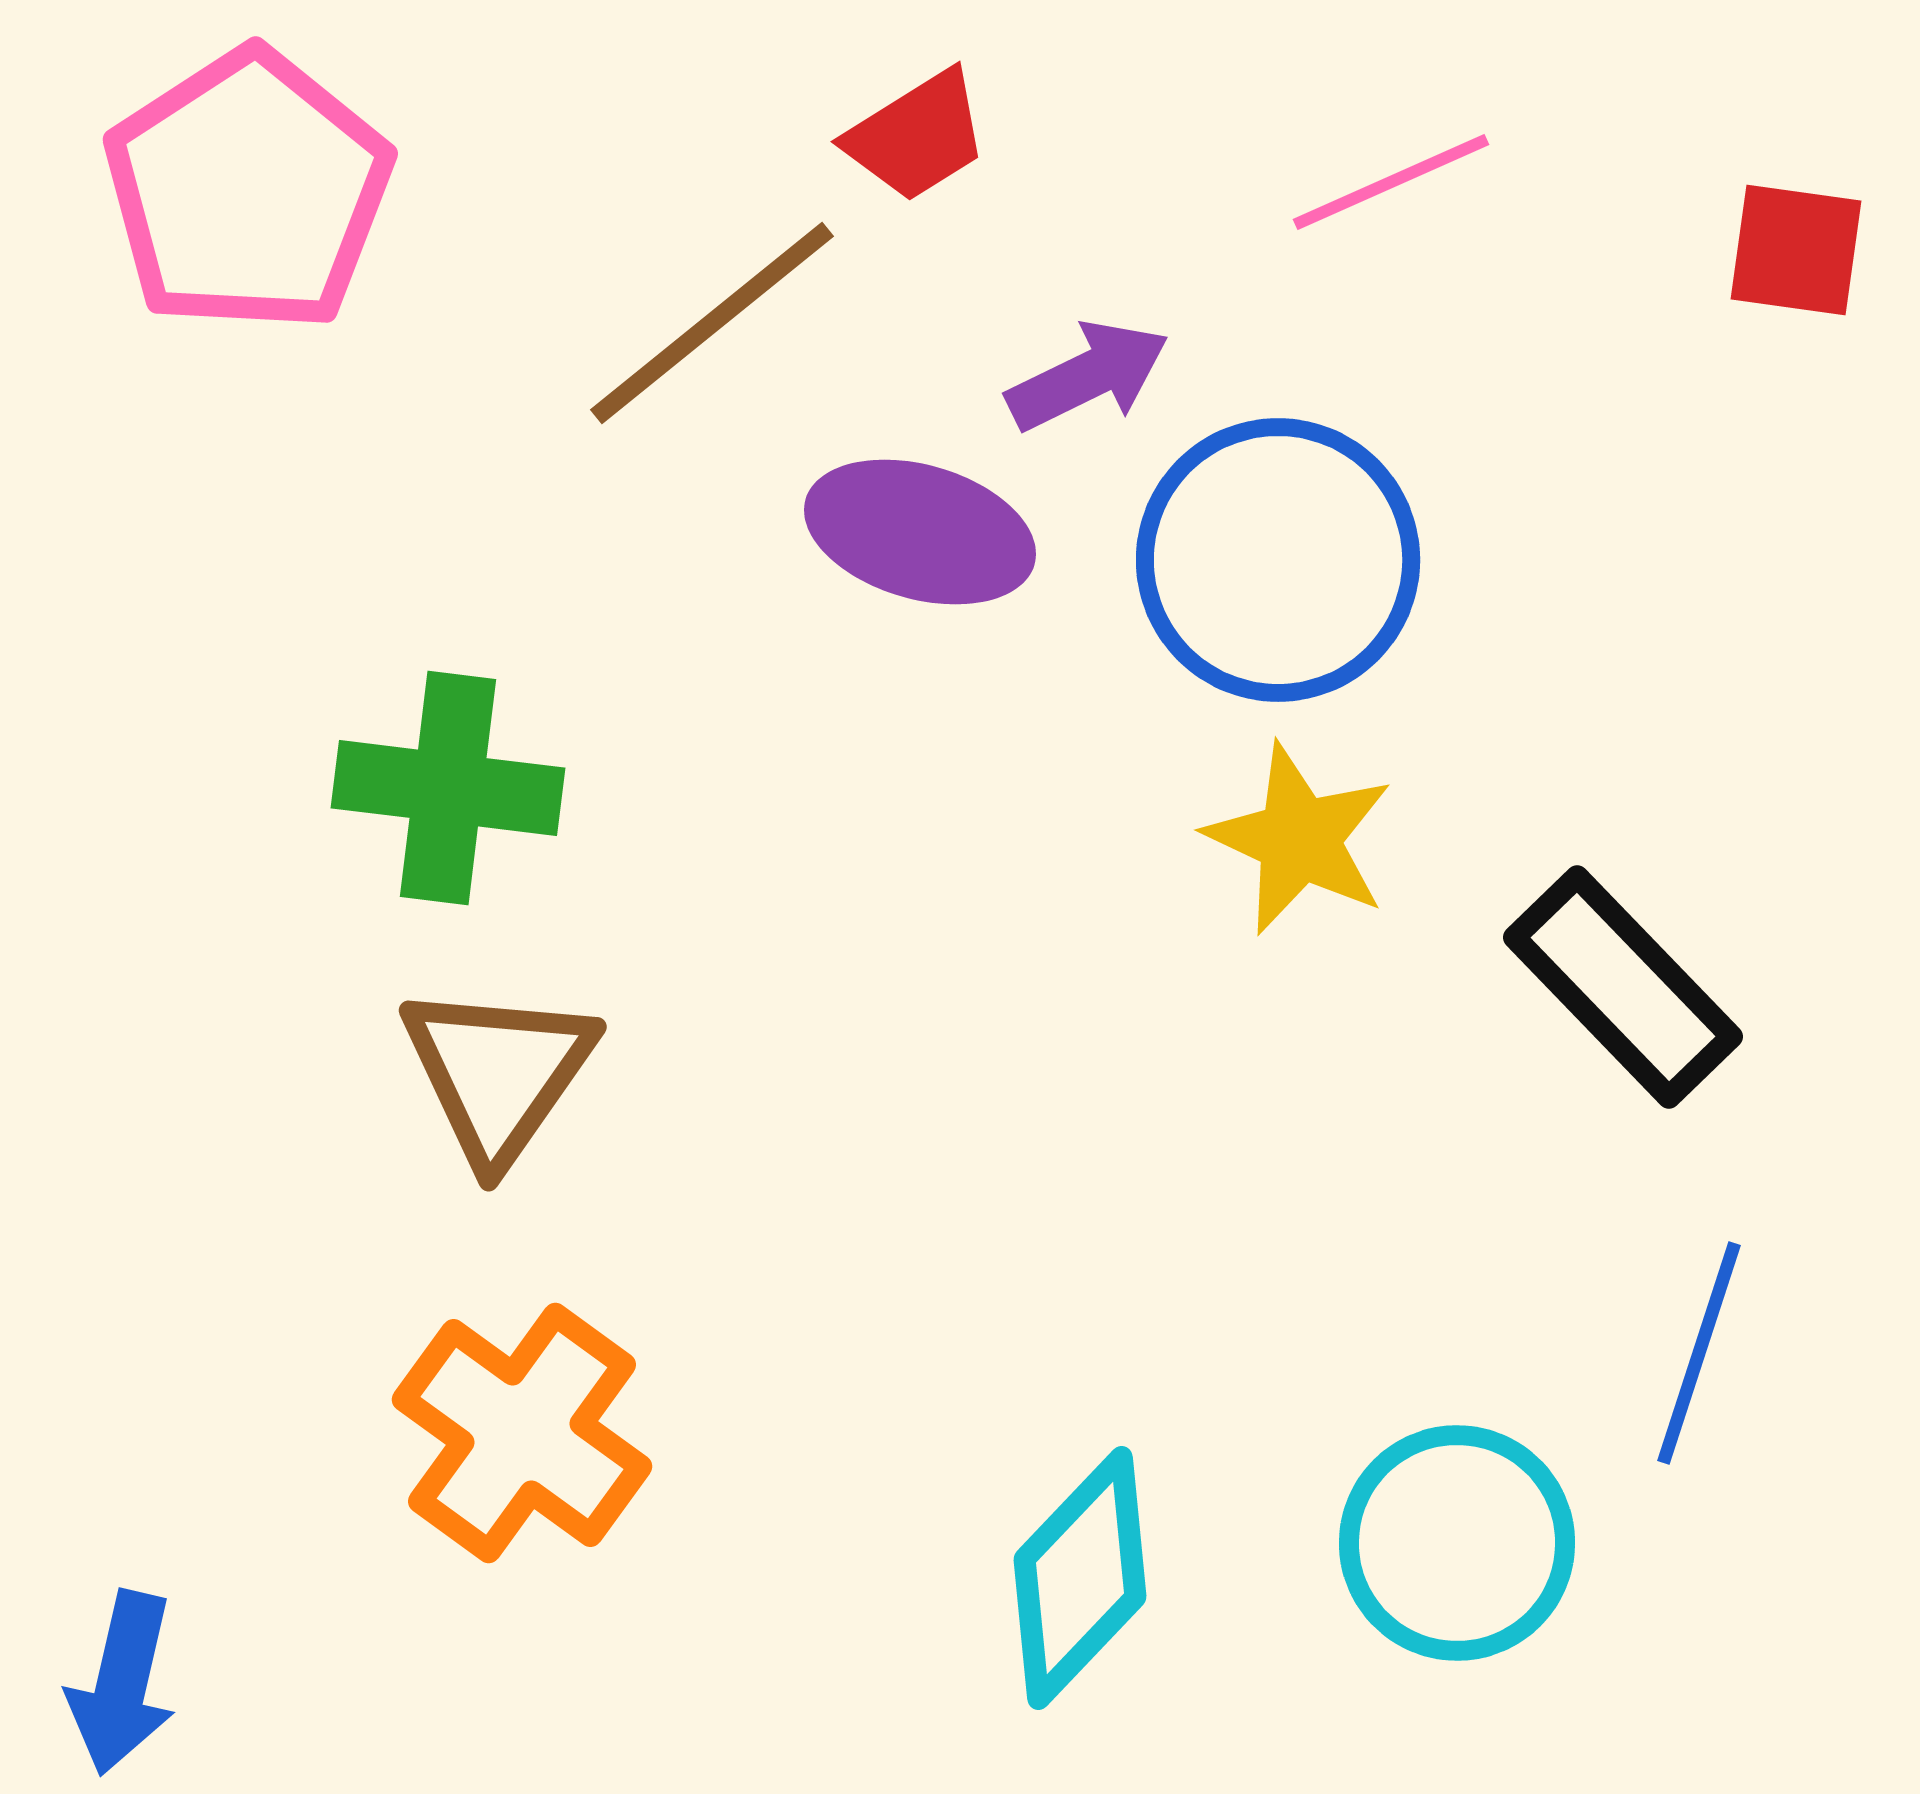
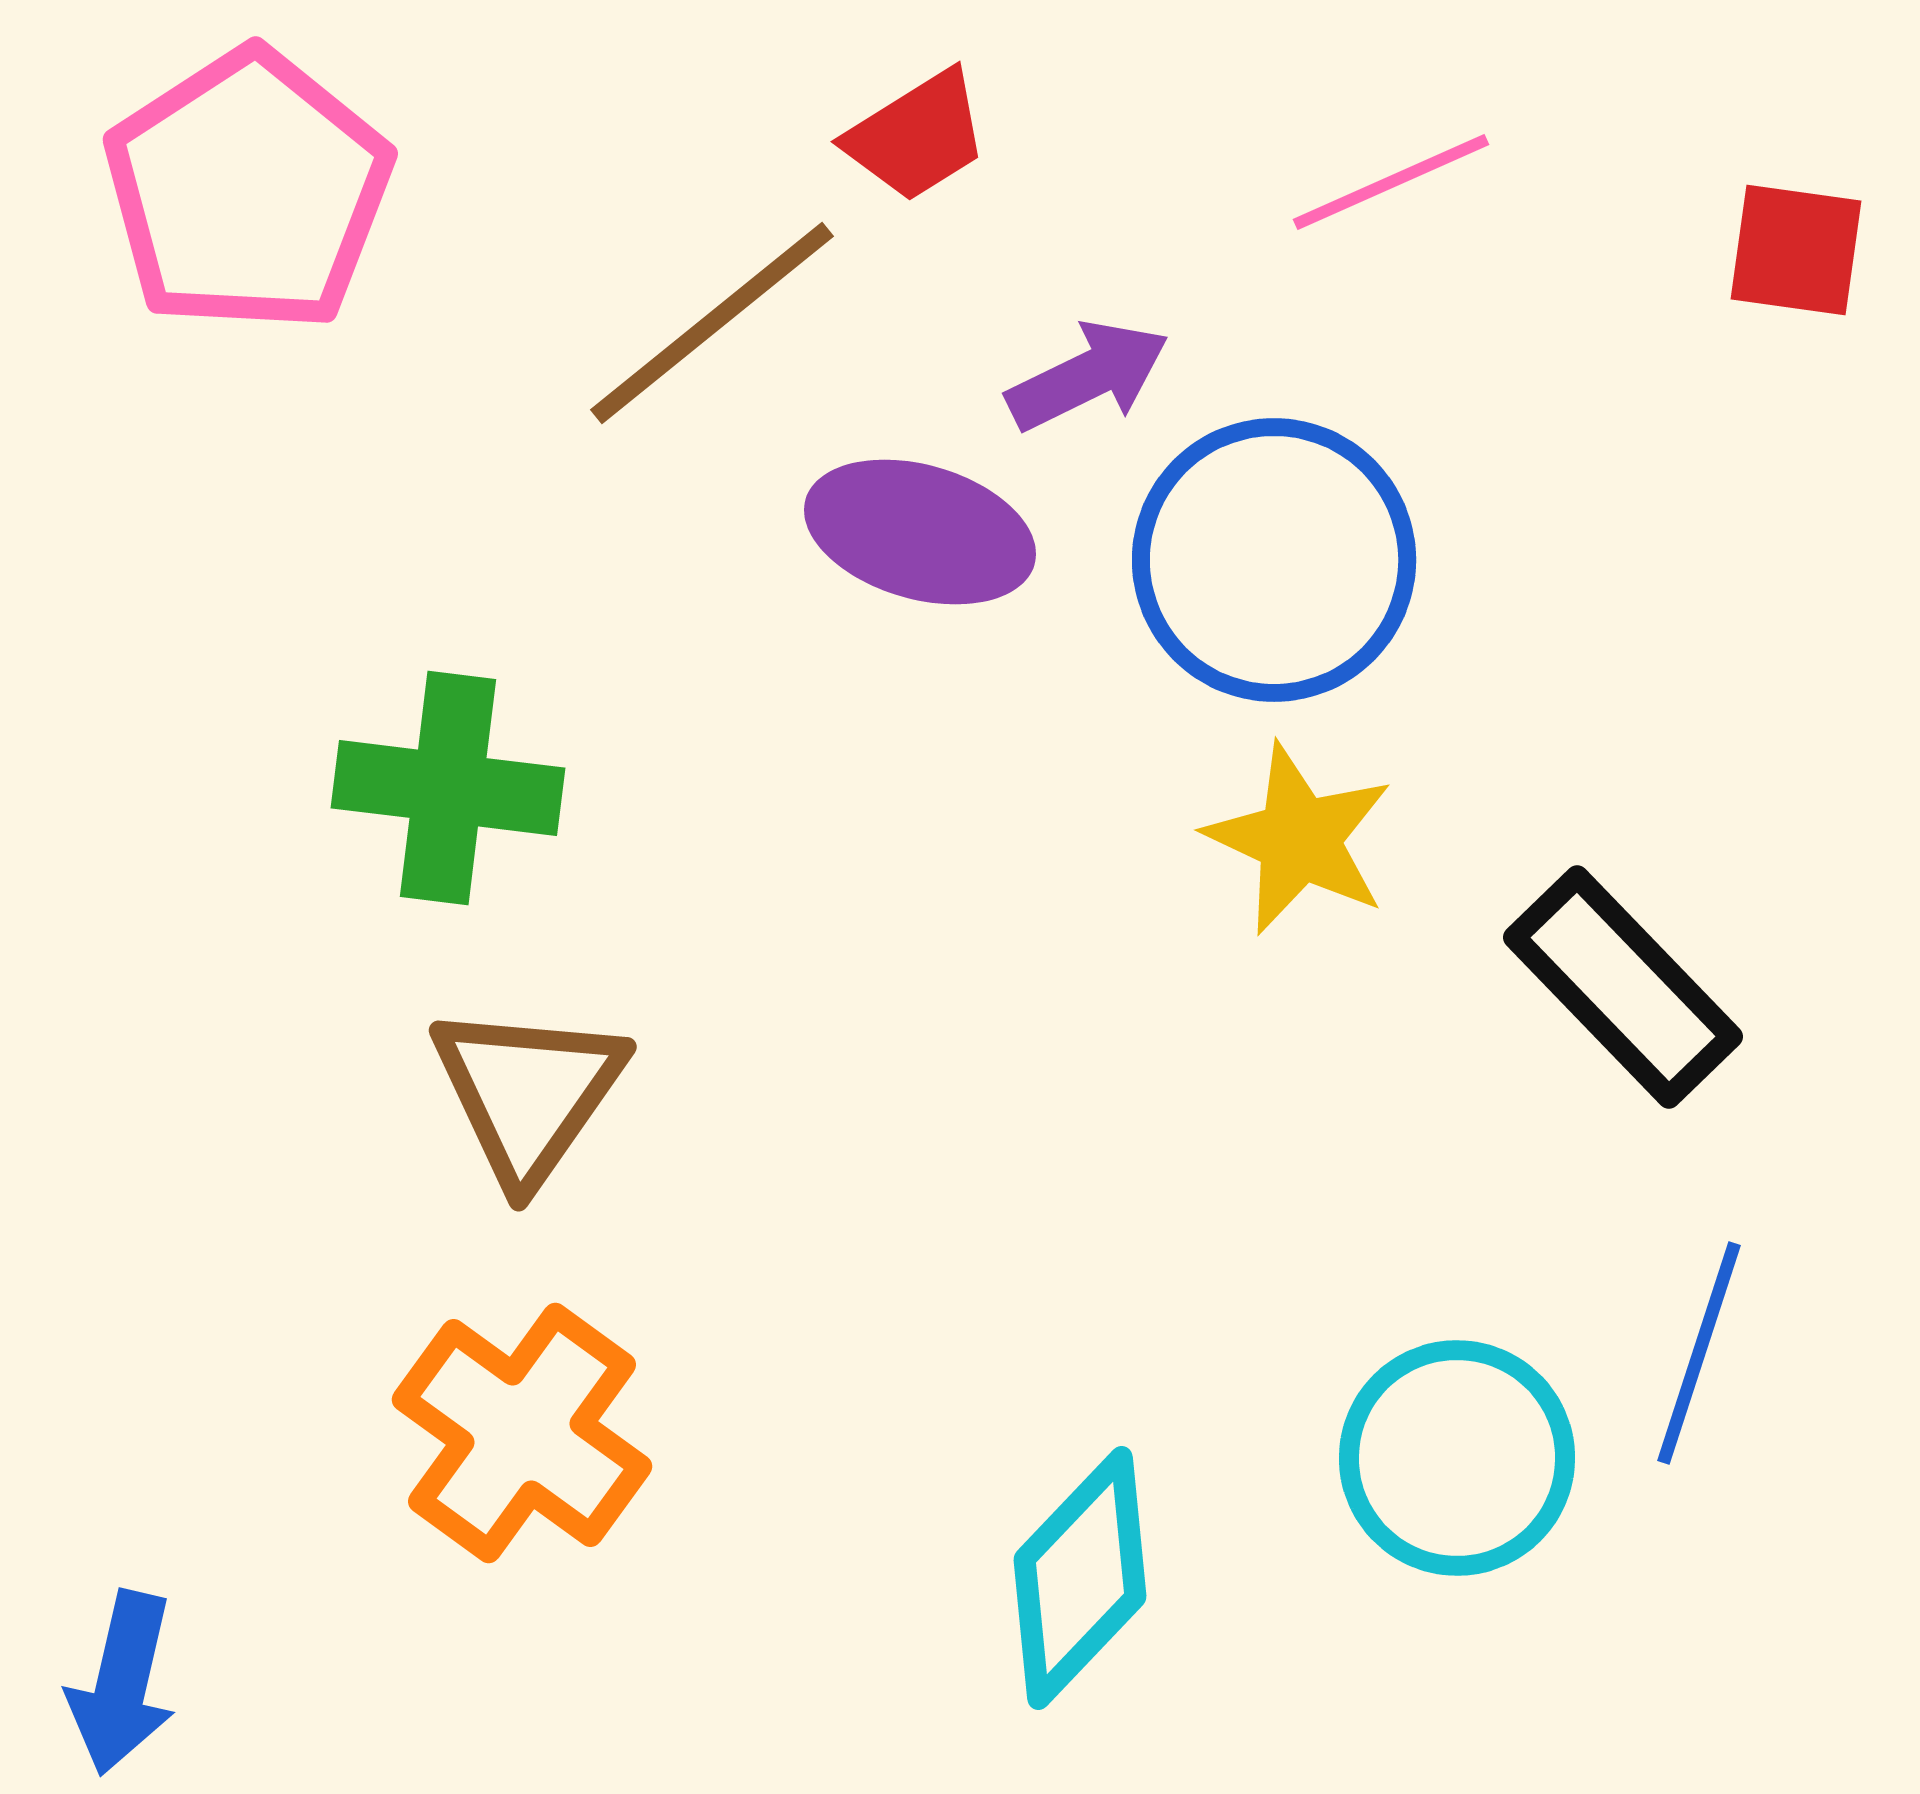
blue circle: moved 4 px left
brown triangle: moved 30 px right, 20 px down
cyan circle: moved 85 px up
